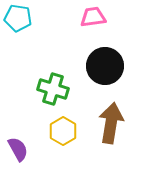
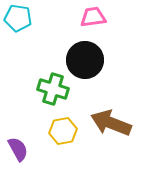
black circle: moved 20 px left, 6 px up
brown arrow: rotated 78 degrees counterclockwise
yellow hexagon: rotated 20 degrees clockwise
